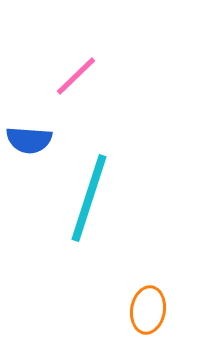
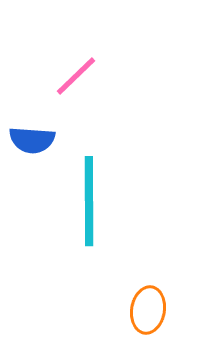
blue semicircle: moved 3 px right
cyan line: moved 3 px down; rotated 18 degrees counterclockwise
